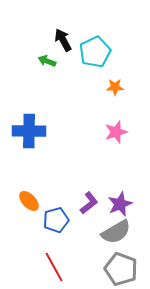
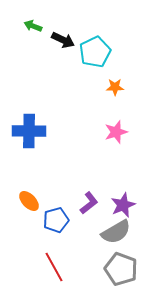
black arrow: rotated 145 degrees clockwise
green arrow: moved 14 px left, 35 px up
purple star: moved 3 px right, 1 px down
